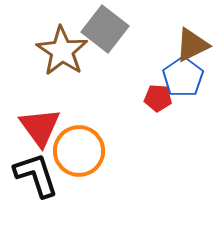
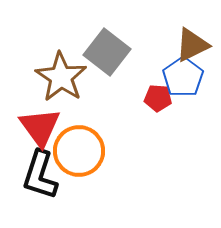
gray square: moved 2 px right, 23 px down
brown star: moved 1 px left, 26 px down
black L-shape: moved 4 px right; rotated 144 degrees counterclockwise
